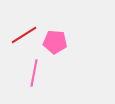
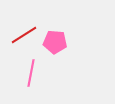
pink line: moved 3 px left
